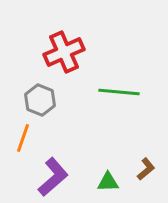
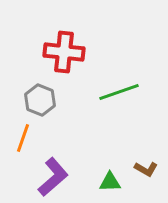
red cross: rotated 30 degrees clockwise
green line: rotated 24 degrees counterclockwise
brown L-shape: rotated 70 degrees clockwise
green triangle: moved 2 px right
